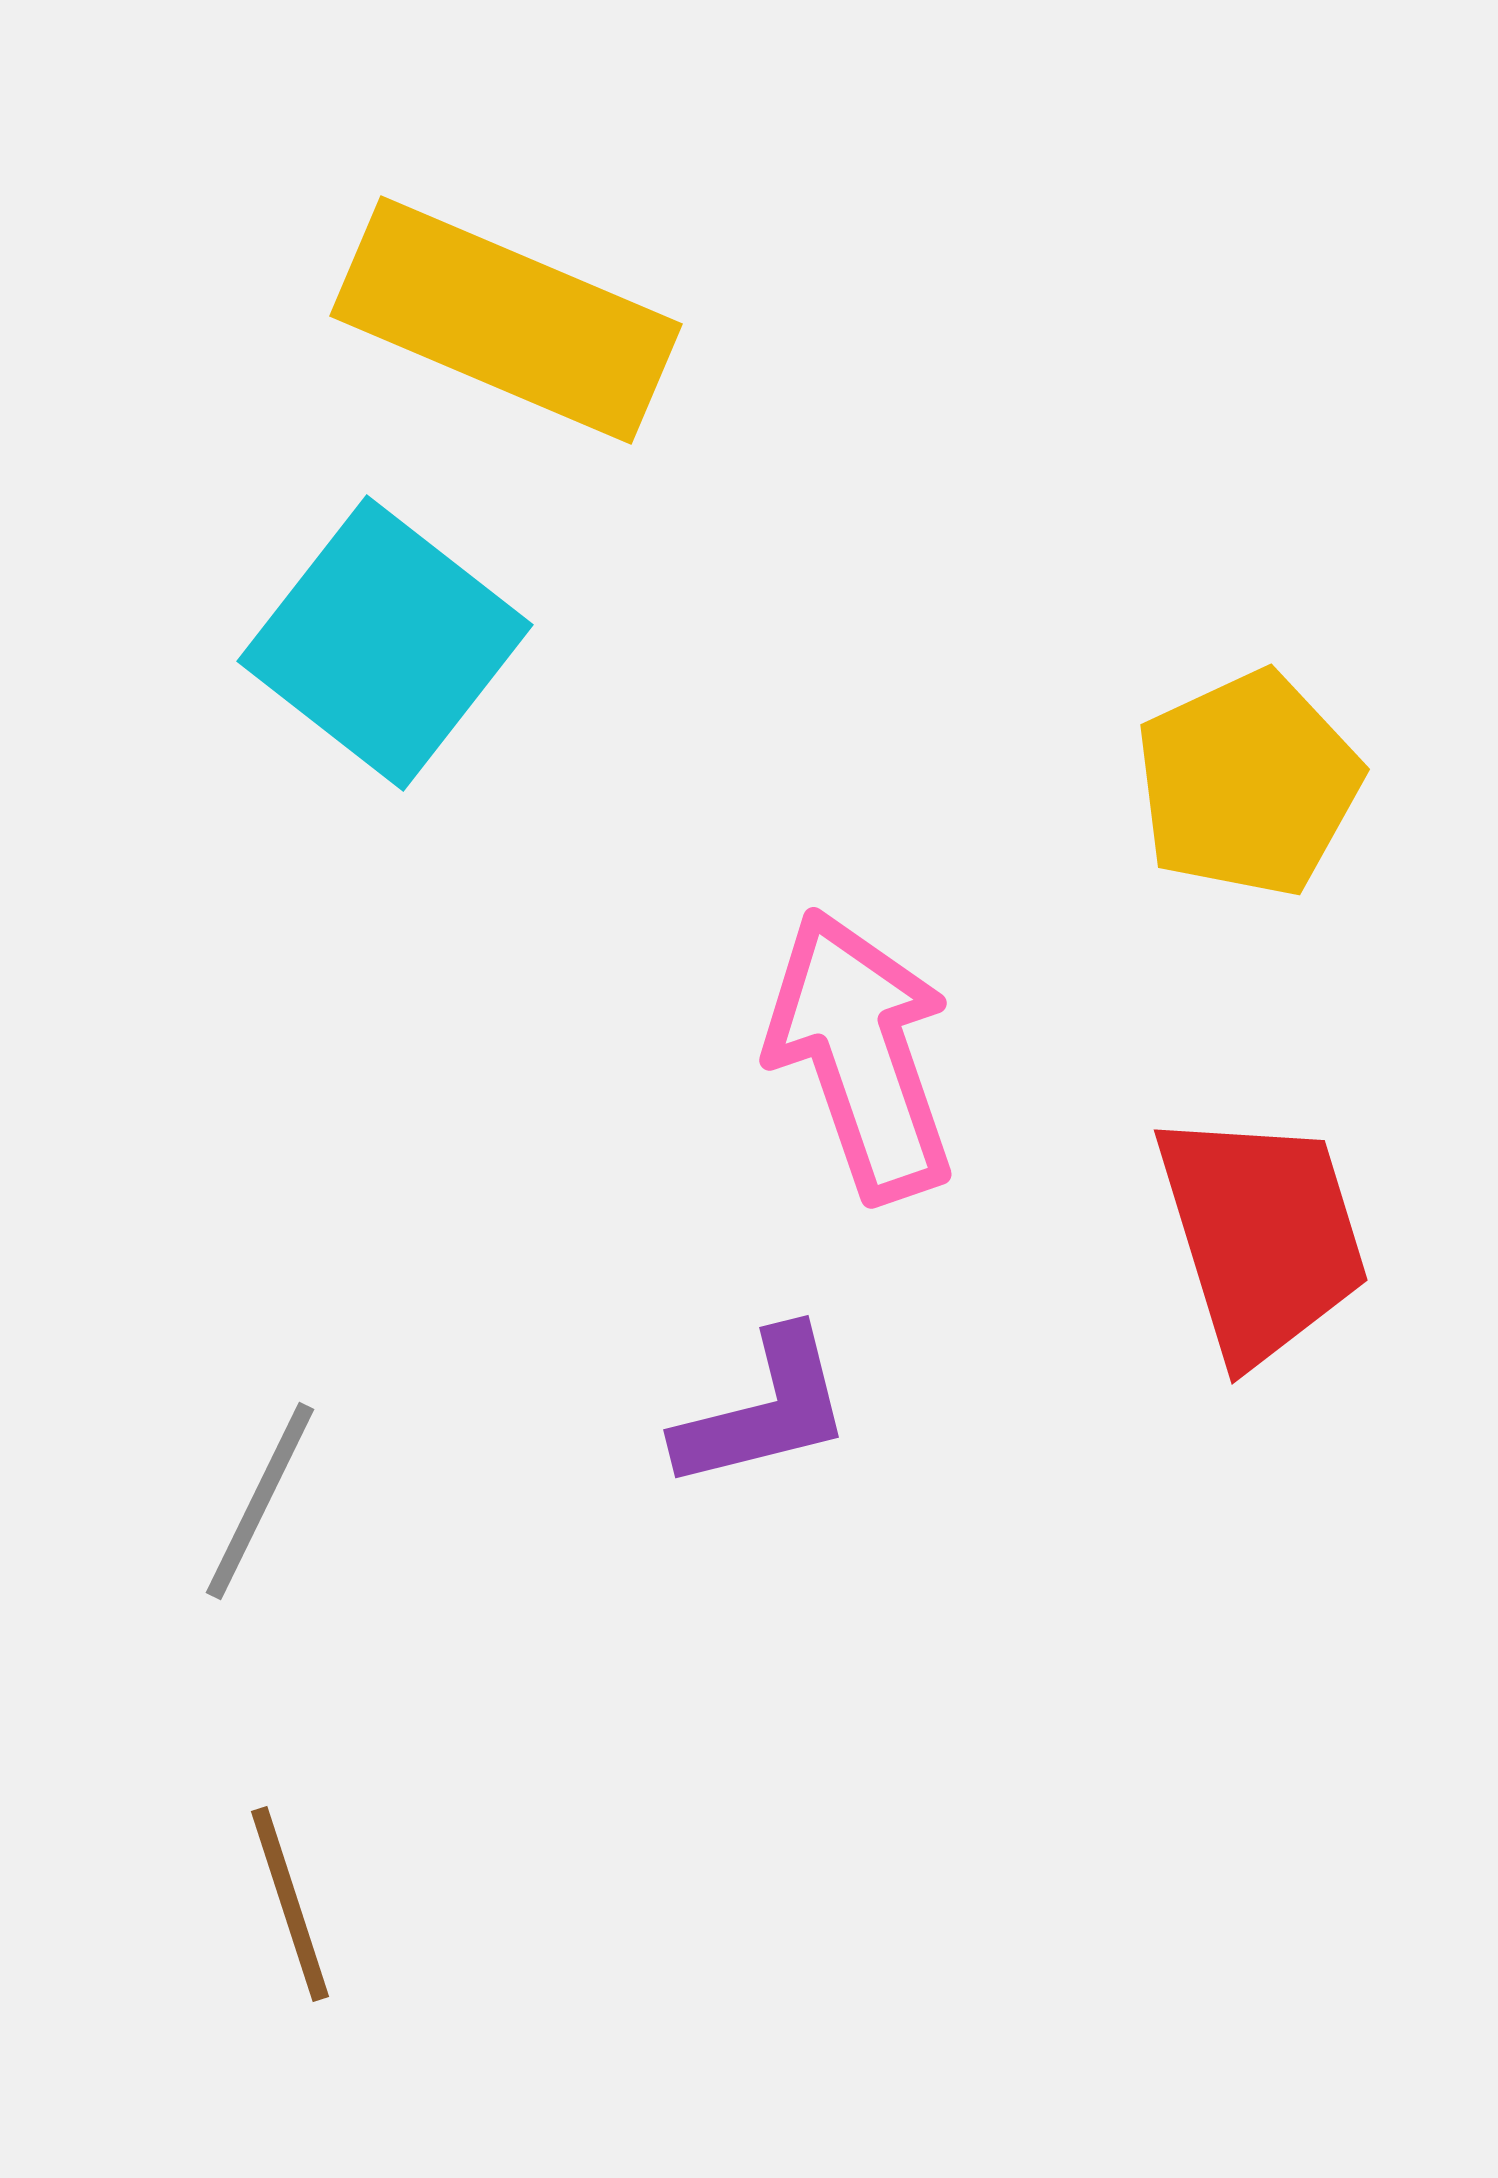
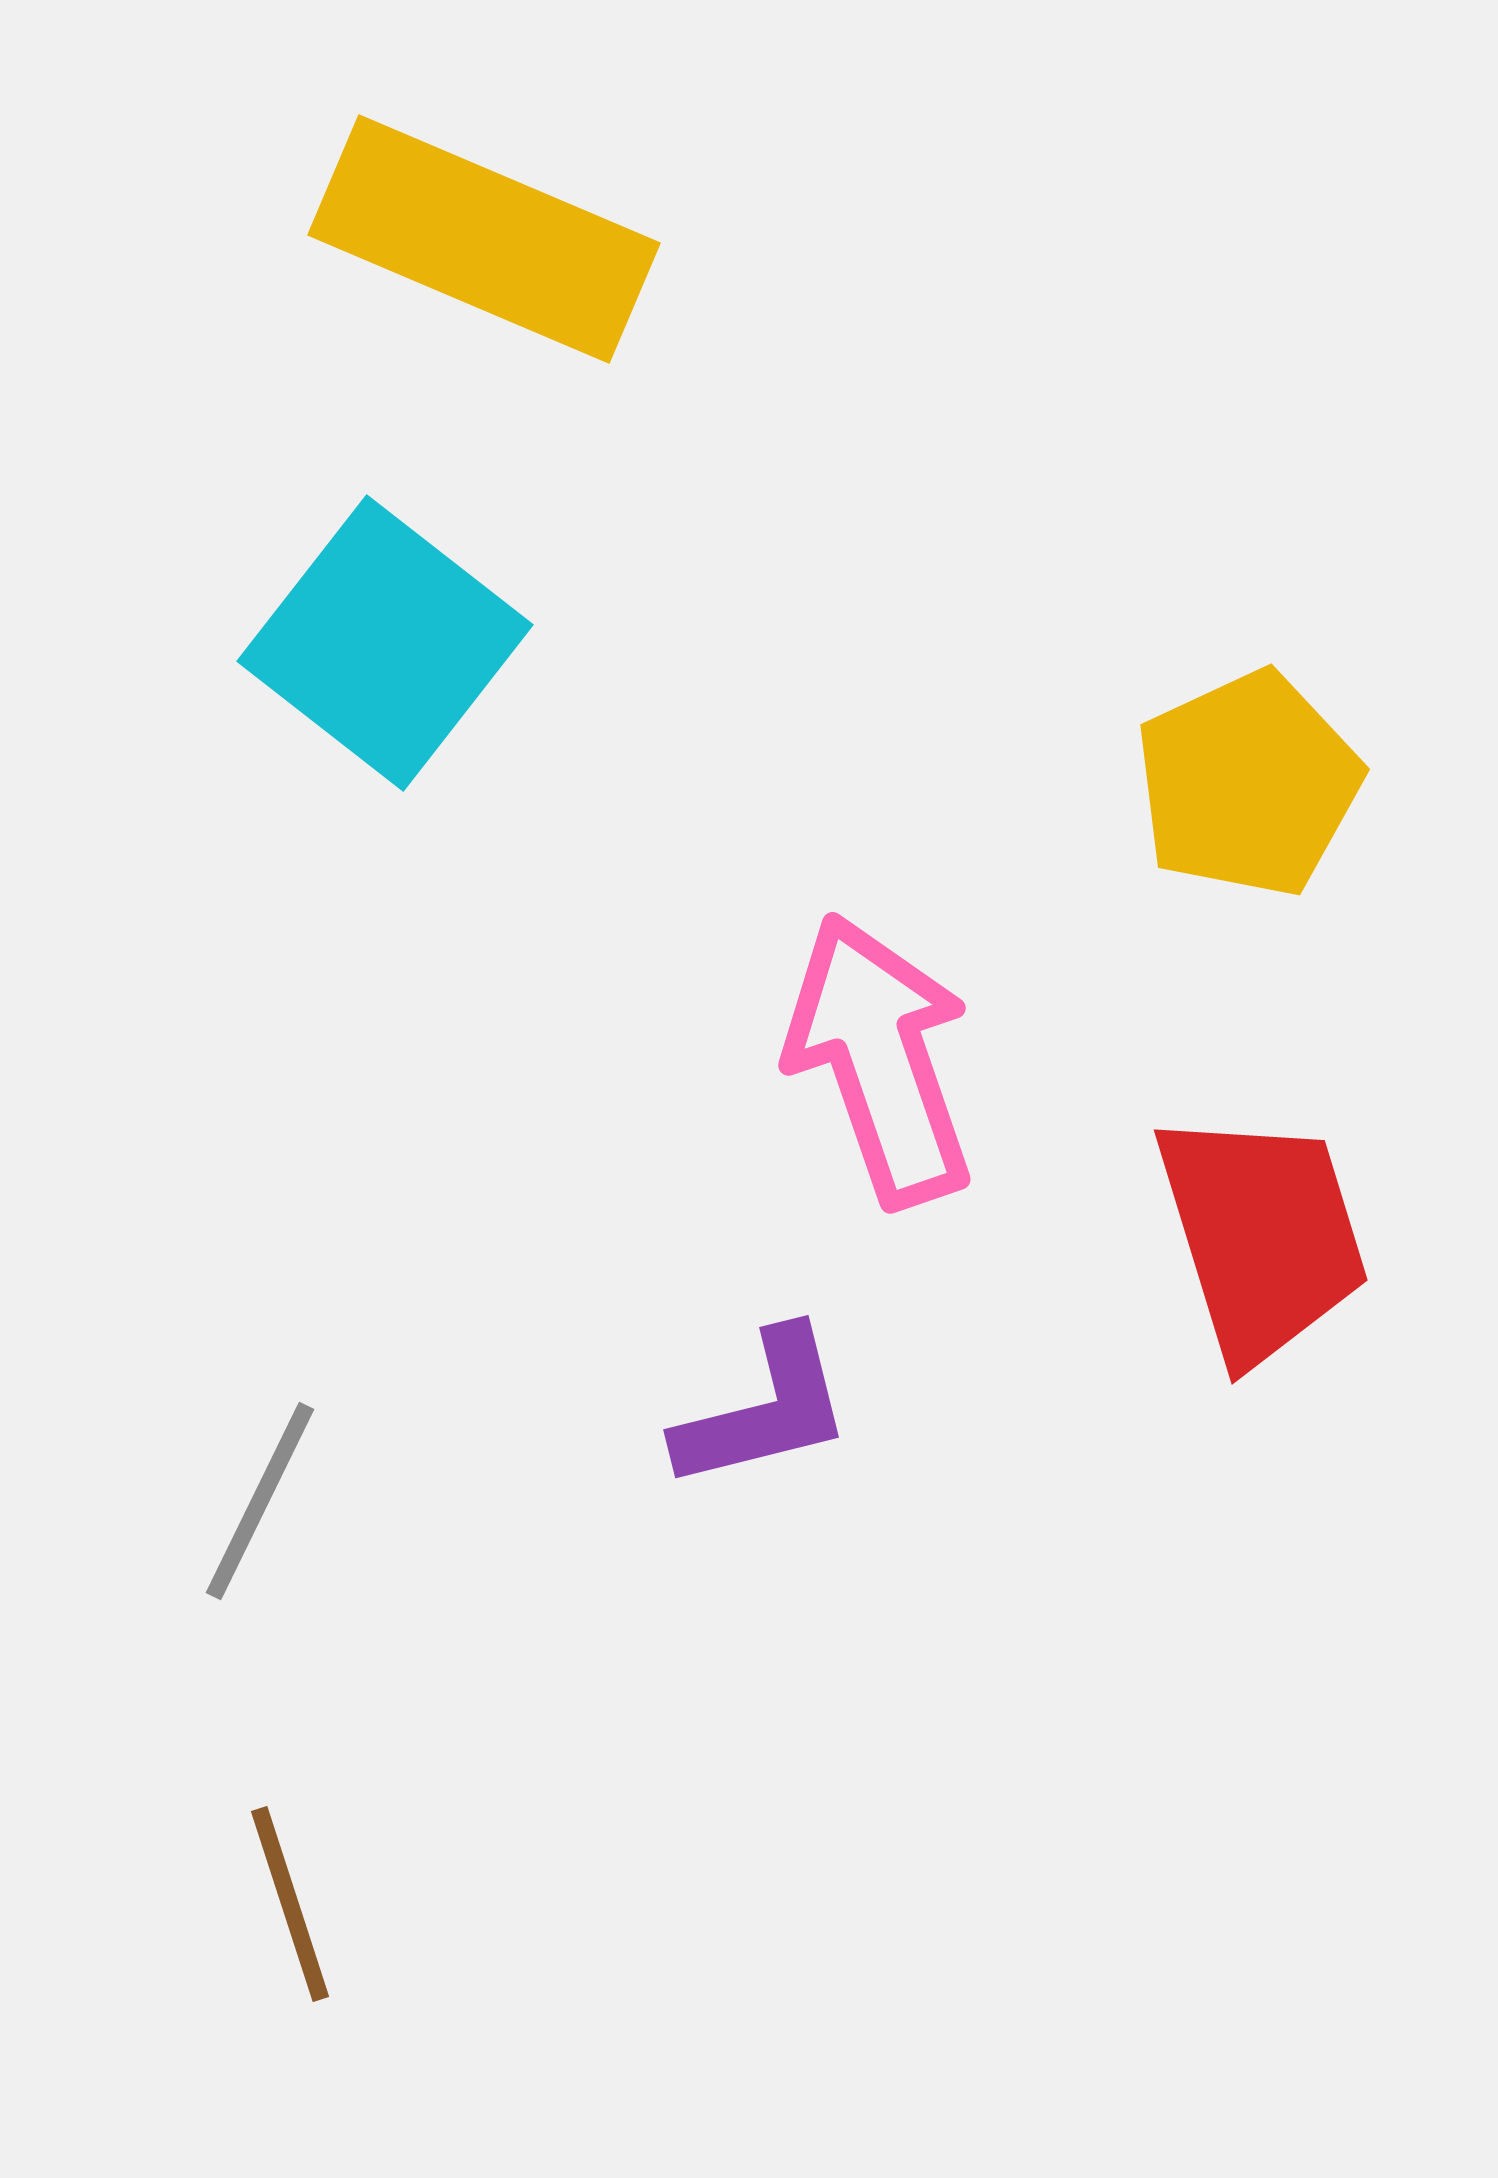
yellow rectangle: moved 22 px left, 81 px up
pink arrow: moved 19 px right, 5 px down
